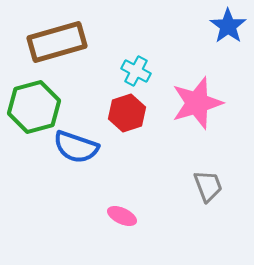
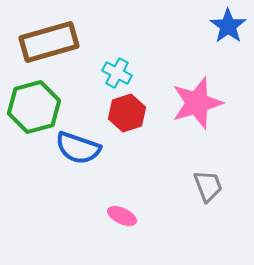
brown rectangle: moved 8 px left
cyan cross: moved 19 px left, 2 px down
blue semicircle: moved 2 px right, 1 px down
